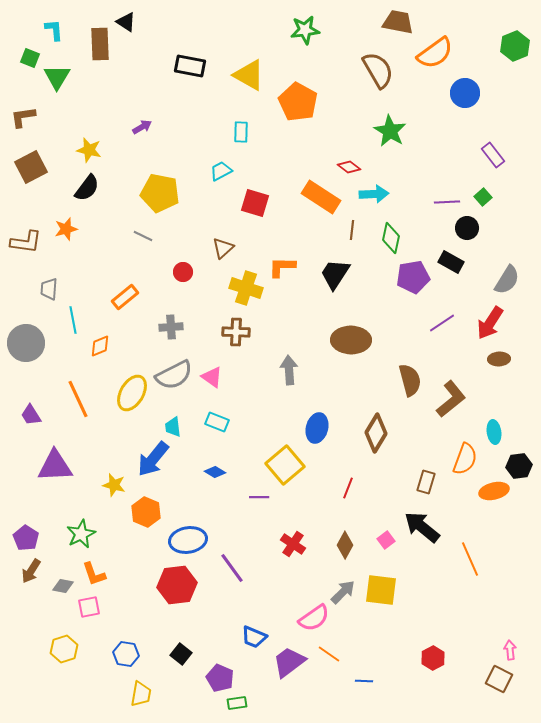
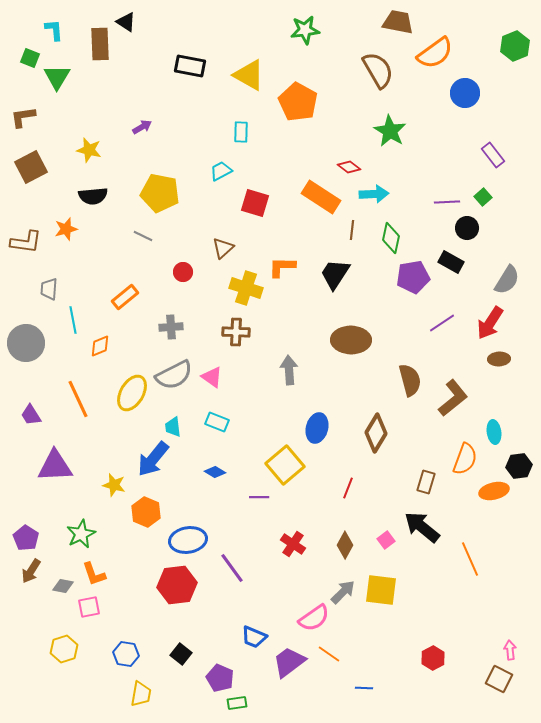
black semicircle at (87, 188): moved 6 px right, 8 px down; rotated 48 degrees clockwise
brown L-shape at (451, 399): moved 2 px right, 1 px up
blue line at (364, 681): moved 7 px down
